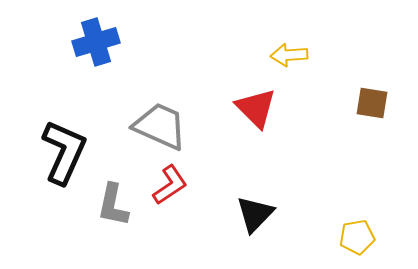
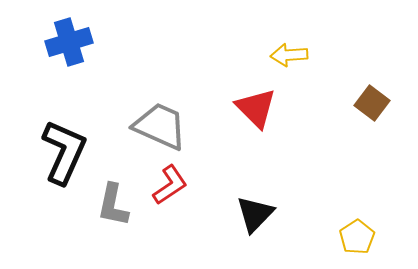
blue cross: moved 27 px left
brown square: rotated 28 degrees clockwise
yellow pentagon: rotated 24 degrees counterclockwise
